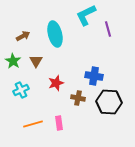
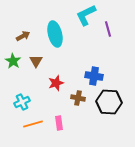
cyan cross: moved 1 px right, 12 px down
